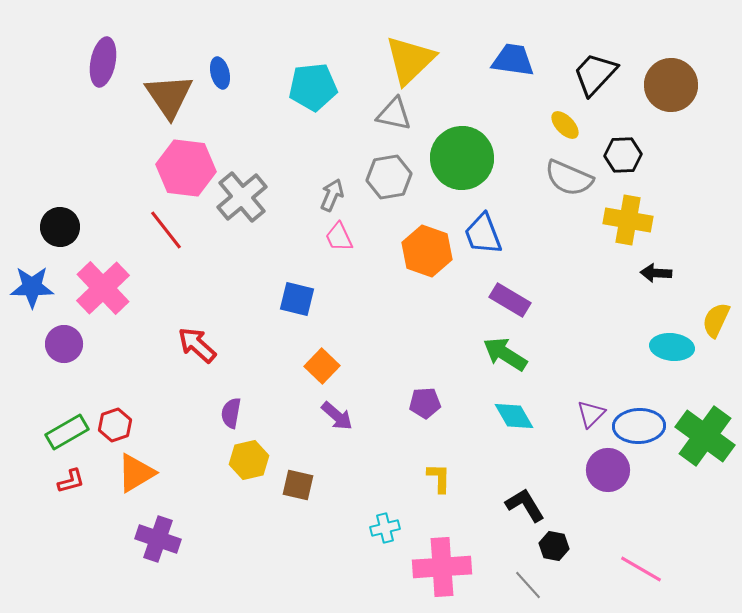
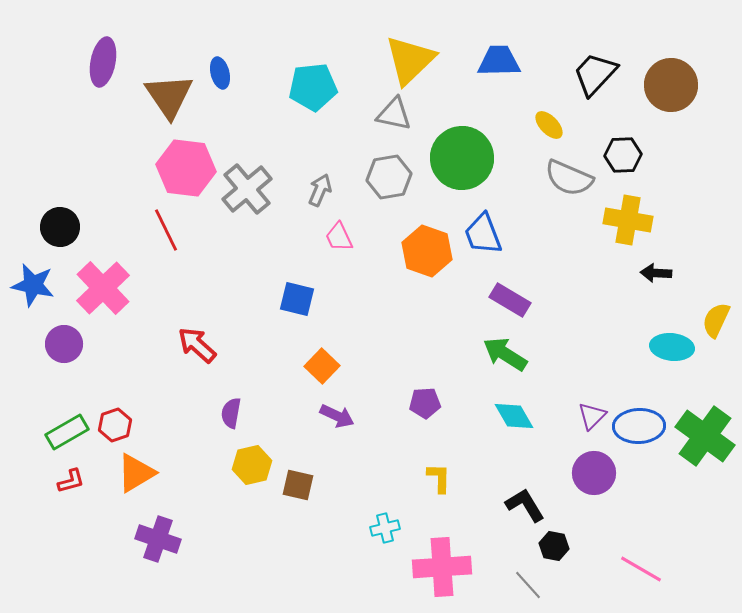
blue trapezoid at (513, 60): moved 14 px left, 1 px down; rotated 9 degrees counterclockwise
yellow ellipse at (565, 125): moved 16 px left
gray arrow at (332, 195): moved 12 px left, 5 px up
gray cross at (242, 197): moved 5 px right, 8 px up
red line at (166, 230): rotated 12 degrees clockwise
blue star at (32, 287): moved 1 px right, 2 px up; rotated 12 degrees clockwise
purple triangle at (591, 414): moved 1 px right, 2 px down
purple arrow at (337, 416): rotated 16 degrees counterclockwise
yellow hexagon at (249, 460): moved 3 px right, 5 px down
purple circle at (608, 470): moved 14 px left, 3 px down
